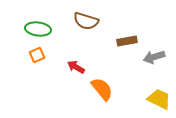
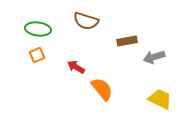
yellow trapezoid: moved 1 px right
